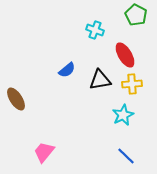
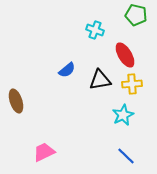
green pentagon: rotated 15 degrees counterclockwise
brown ellipse: moved 2 px down; rotated 15 degrees clockwise
pink trapezoid: rotated 25 degrees clockwise
